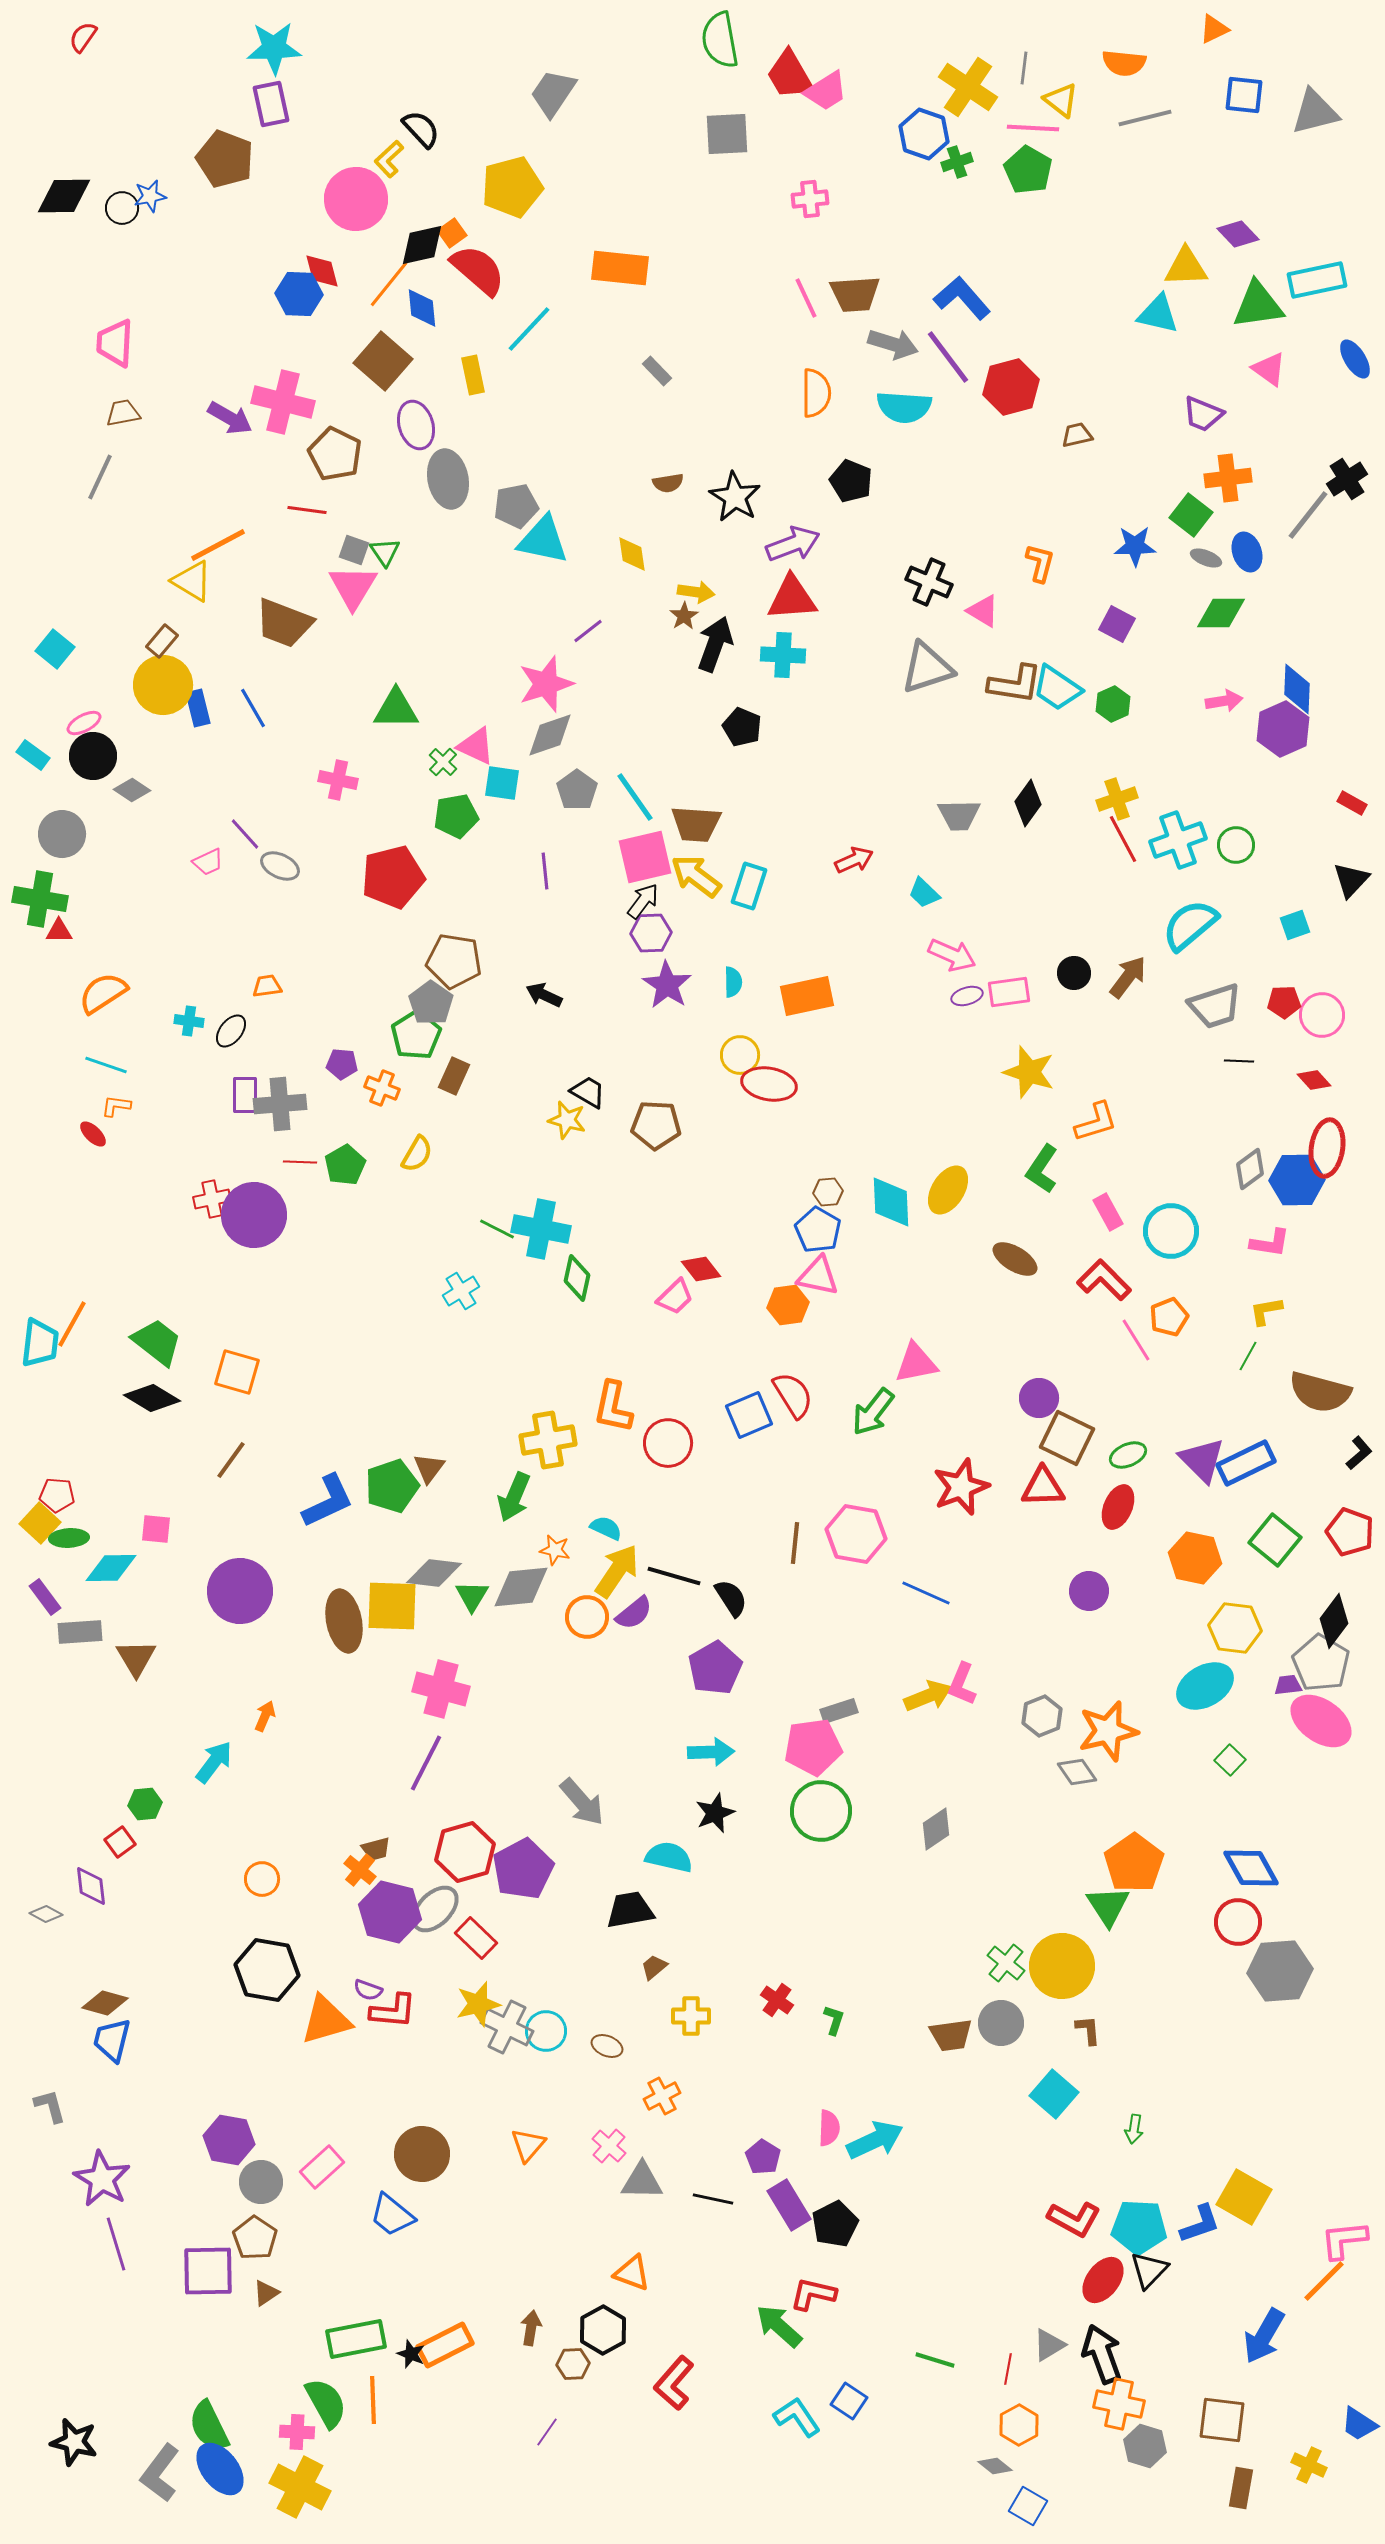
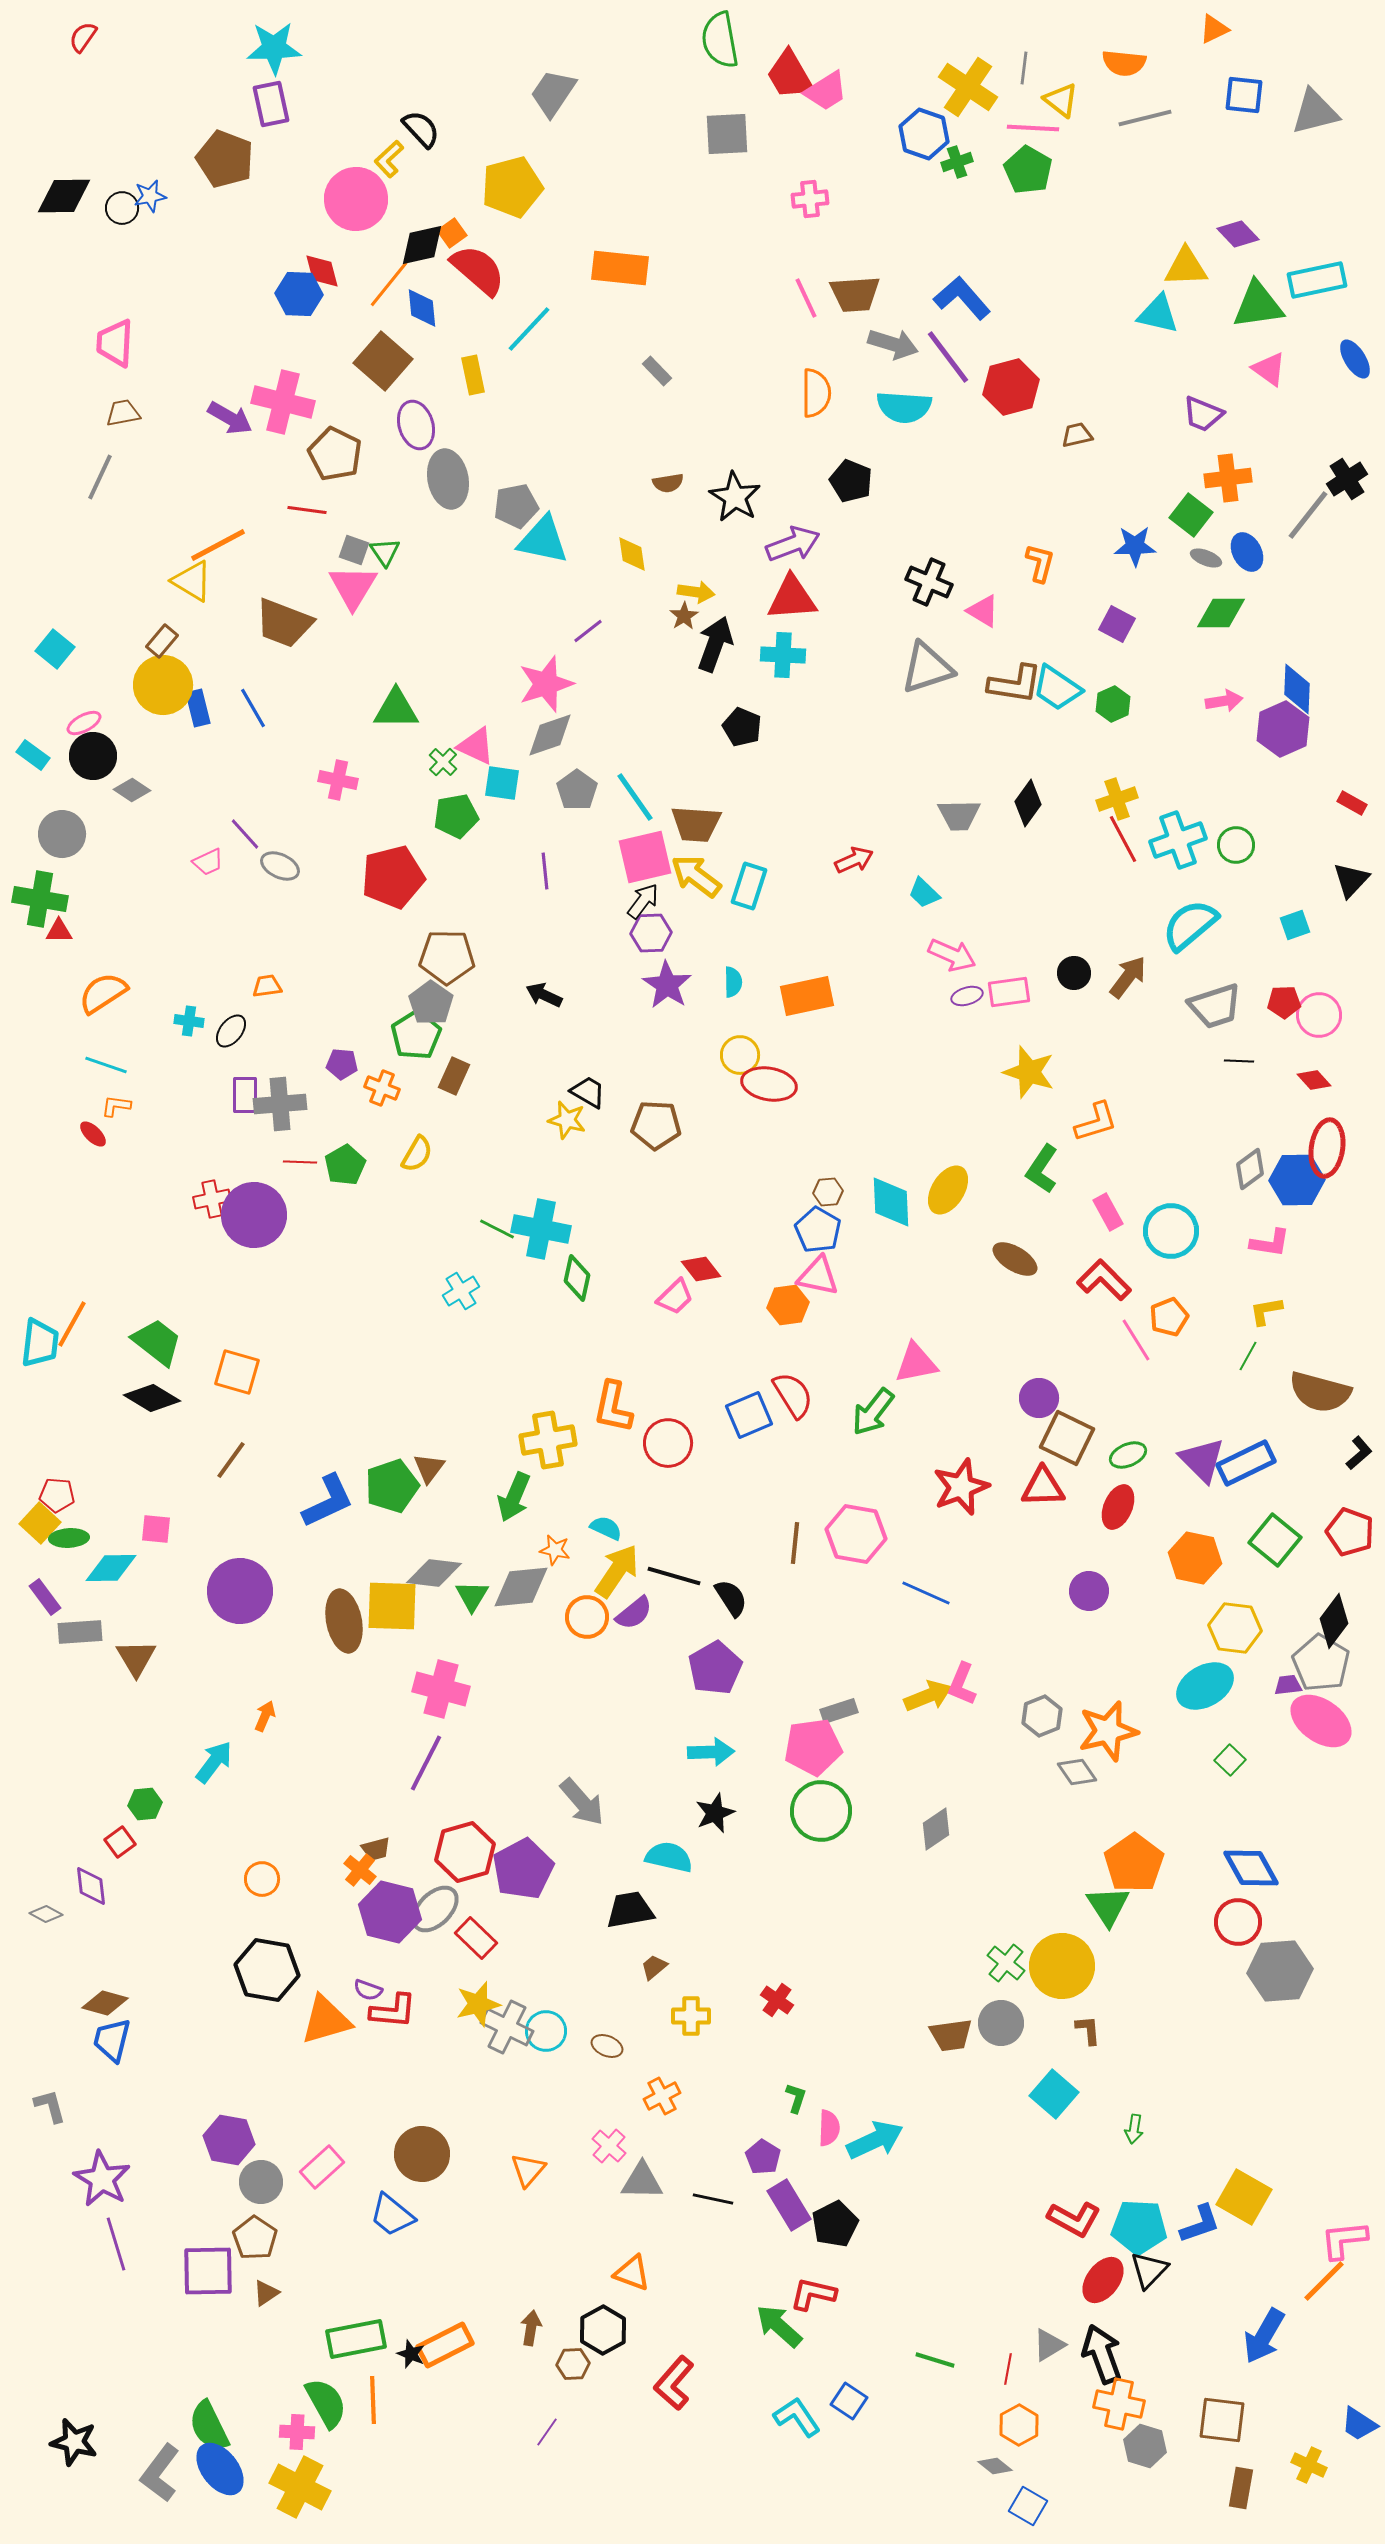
blue ellipse at (1247, 552): rotated 9 degrees counterclockwise
brown pentagon at (454, 961): moved 7 px left, 4 px up; rotated 8 degrees counterclockwise
pink circle at (1322, 1015): moved 3 px left
green L-shape at (834, 2020): moved 38 px left, 78 px down
orange triangle at (528, 2145): moved 25 px down
